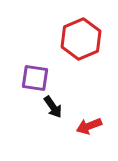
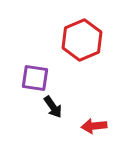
red hexagon: moved 1 px right, 1 px down
red arrow: moved 5 px right; rotated 15 degrees clockwise
